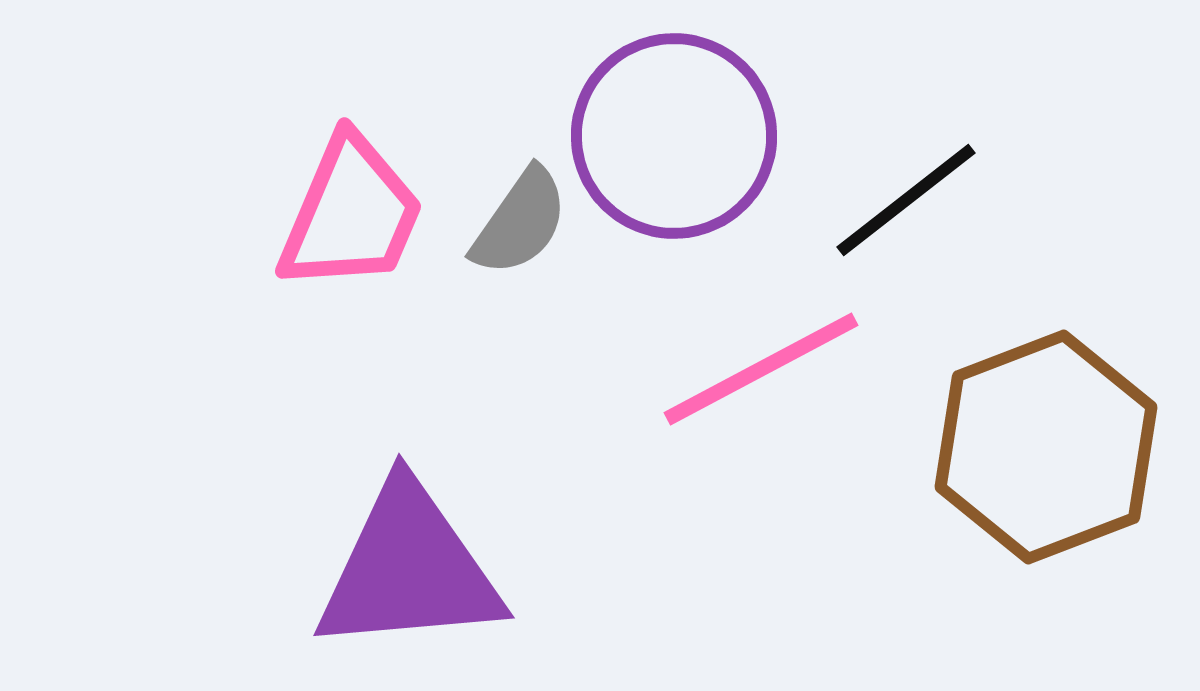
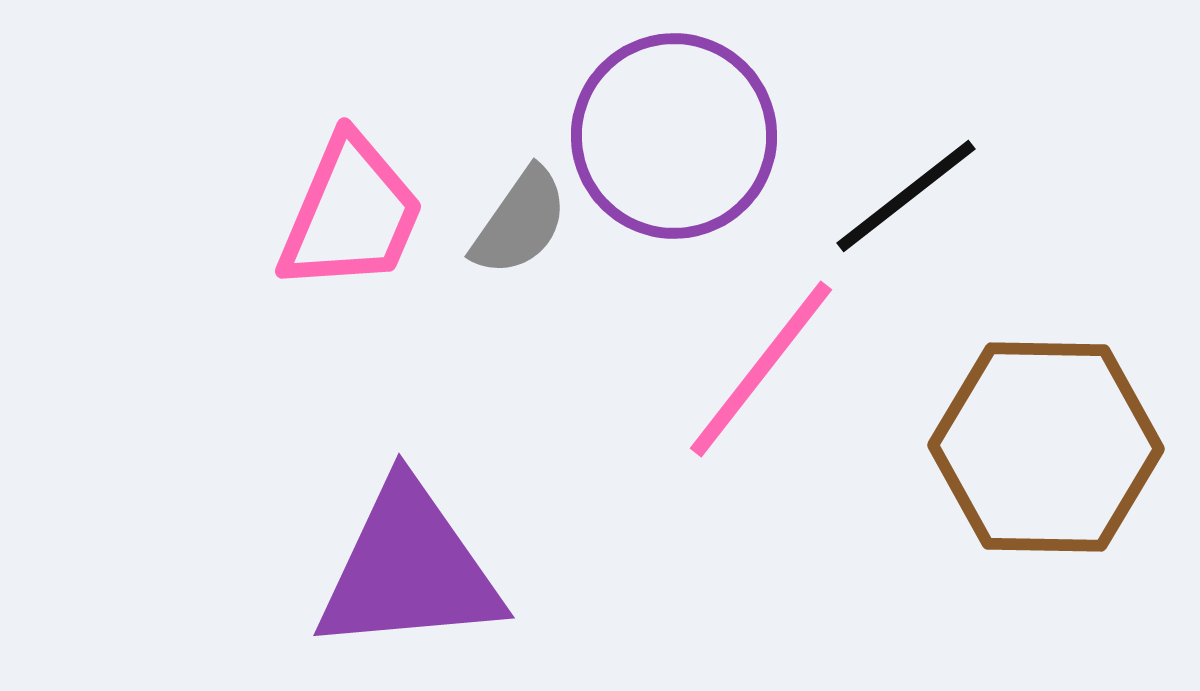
black line: moved 4 px up
pink line: rotated 24 degrees counterclockwise
brown hexagon: rotated 22 degrees clockwise
